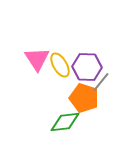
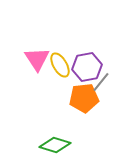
purple hexagon: rotated 12 degrees counterclockwise
orange pentagon: rotated 24 degrees counterclockwise
green diamond: moved 10 px left, 23 px down; rotated 24 degrees clockwise
